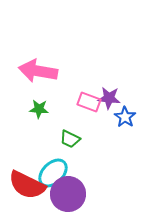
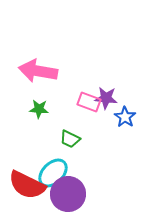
purple star: moved 3 px left
